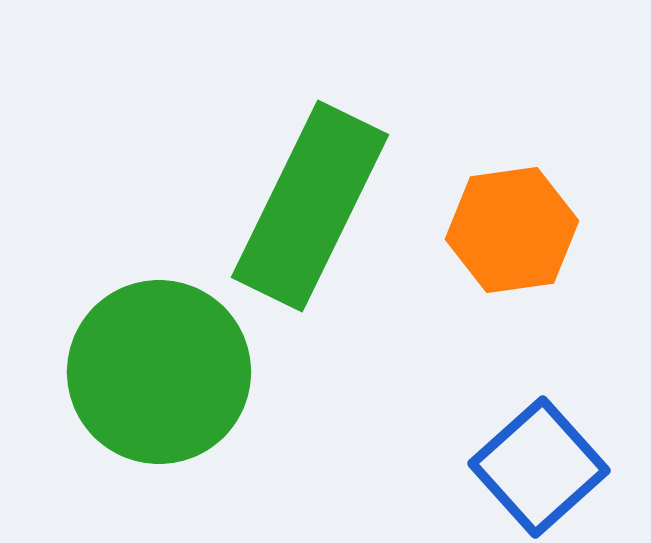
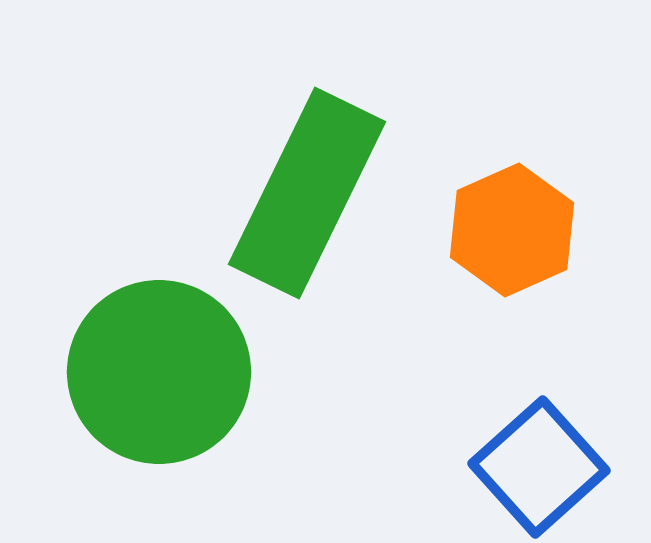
green rectangle: moved 3 px left, 13 px up
orange hexagon: rotated 16 degrees counterclockwise
